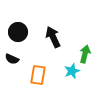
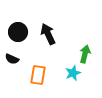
black arrow: moved 5 px left, 3 px up
cyan star: moved 1 px right, 2 px down
